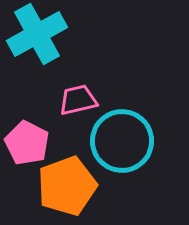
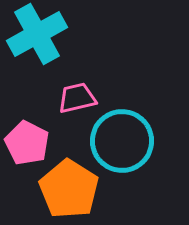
pink trapezoid: moved 1 px left, 2 px up
orange pentagon: moved 2 px right, 3 px down; rotated 20 degrees counterclockwise
